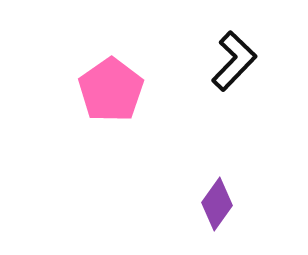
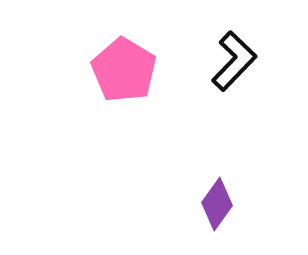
pink pentagon: moved 13 px right, 20 px up; rotated 6 degrees counterclockwise
